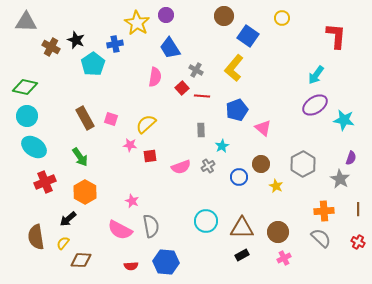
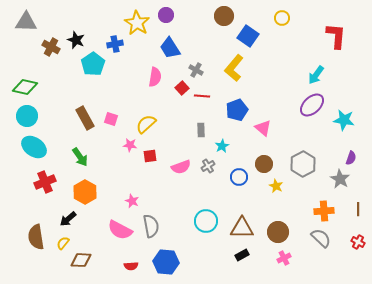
purple ellipse at (315, 105): moved 3 px left; rotated 10 degrees counterclockwise
brown circle at (261, 164): moved 3 px right
